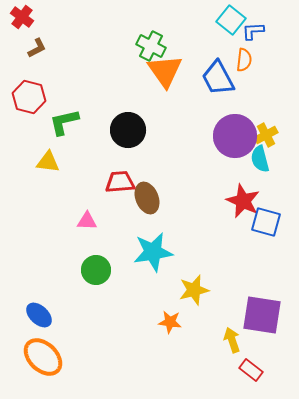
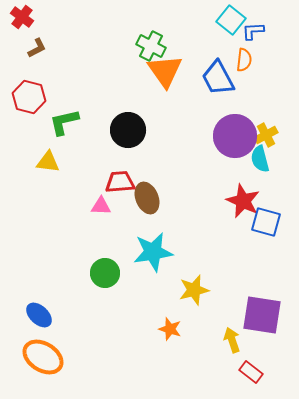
pink triangle: moved 14 px right, 15 px up
green circle: moved 9 px right, 3 px down
orange star: moved 7 px down; rotated 10 degrees clockwise
orange ellipse: rotated 12 degrees counterclockwise
red rectangle: moved 2 px down
